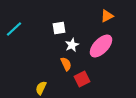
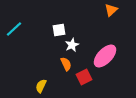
orange triangle: moved 4 px right, 6 px up; rotated 16 degrees counterclockwise
white square: moved 2 px down
pink ellipse: moved 4 px right, 10 px down
red square: moved 2 px right, 2 px up
yellow semicircle: moved 2 px up
